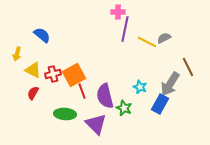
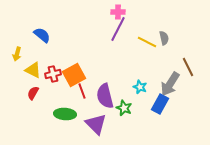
purple line: moved 7 px left; rotated 15 degrees clockwise
gray semicircle: rotated 104 degrees clockwise
